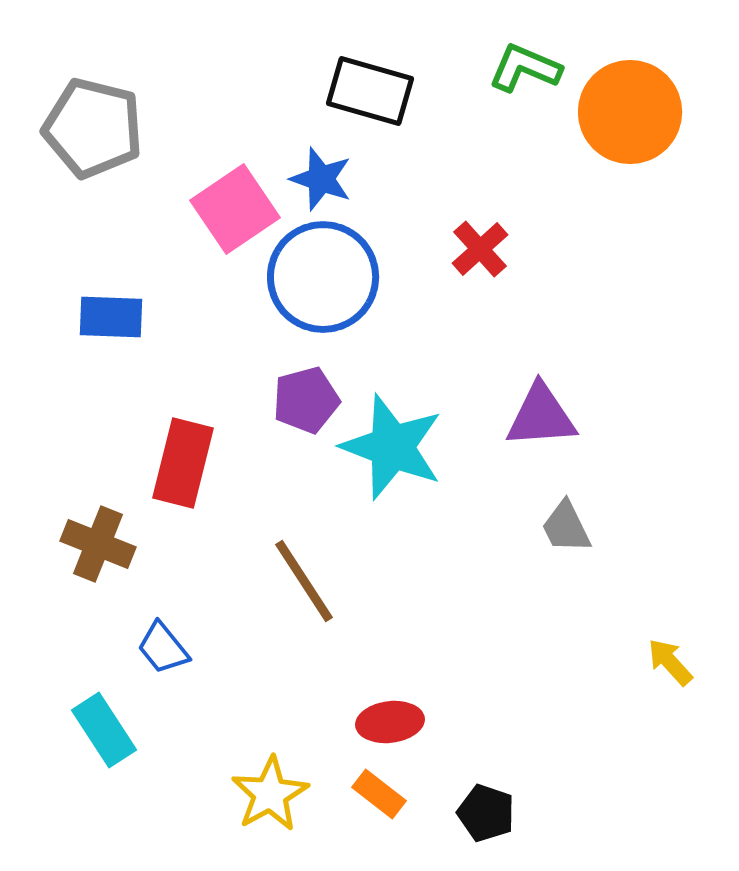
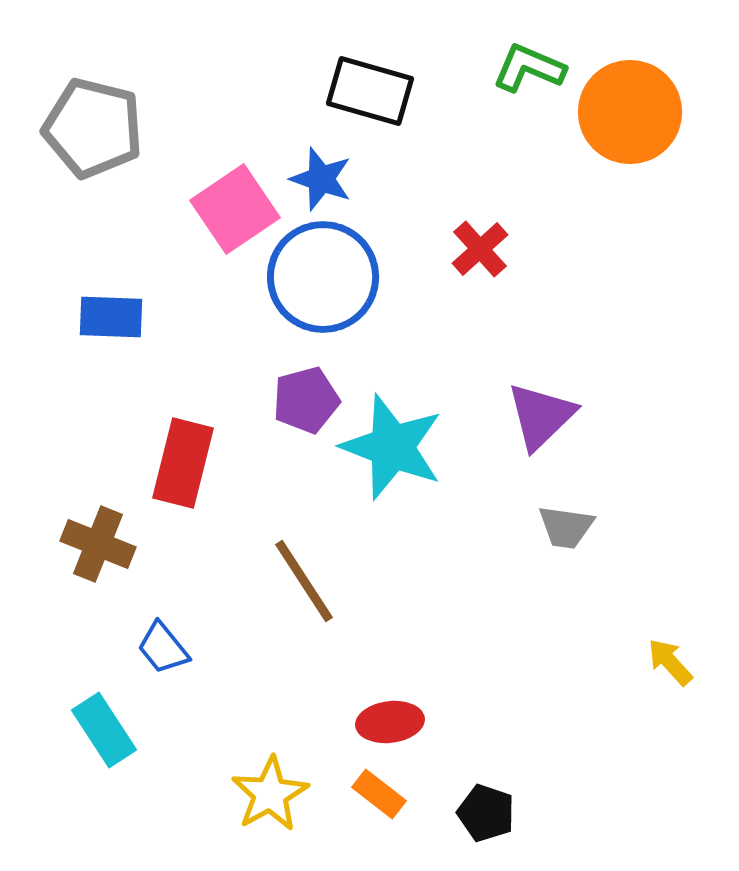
green L-shape: moved 4 px right
purple triangle: rotated 40 degrees counterclockwise
gray trapezoid: rotated 56 degrees counterclockwise
